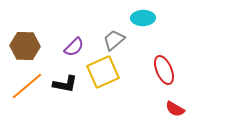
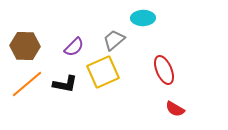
orange line: moved 2 px up
